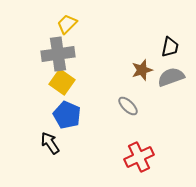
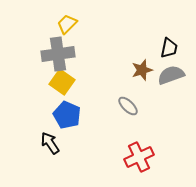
black trapezoid: moved 1 px left, 1 px down
gray semicircle: moved 2 px up
